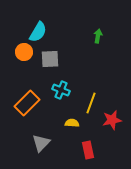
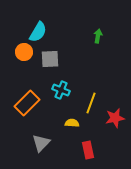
red star: moved 3 px right, 2 px up
